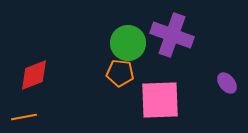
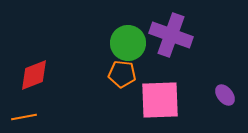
purple cross: moved 1 px left
orange pentagon: moved 2 px right, 1 px down
purple ellipse: moved 2 px left, 12 px down
